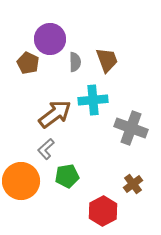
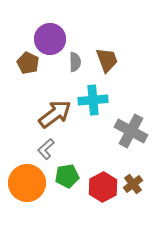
gray cross: moved 3 px down; rotated 8 degrees clockwise
orange circle: moved 6 px right, 2 px down
red hexagon: moved 24 px up
